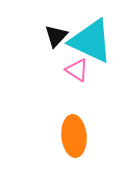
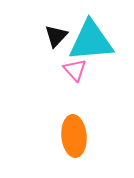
cyan triangle: rotated 30 degrees counterclockwise
pink triangle: moved 2 px left; rotated 15 degrees clockwise
